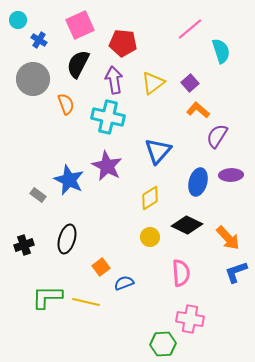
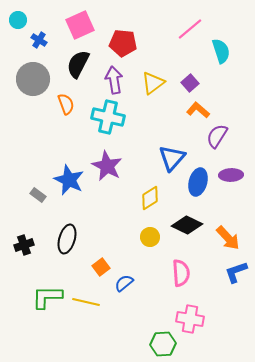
blue triangle: moved 14 px right, 7 px down
blue semicircle: rotated 18 degrees counterclockwise
